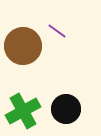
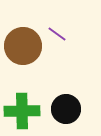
purple line: moved 3 px down
green cross: moved 1 px left; rotated 28 degrees clockwise
